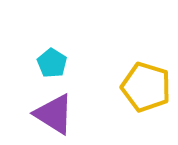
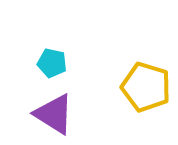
cyan pentagon: rotated 20 degrees counterclockwise
